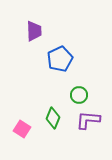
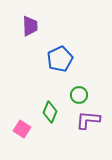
purple trapezoid: moved 4 px left, 5 px up
green diamond: moved 3 px left, 6 px up
